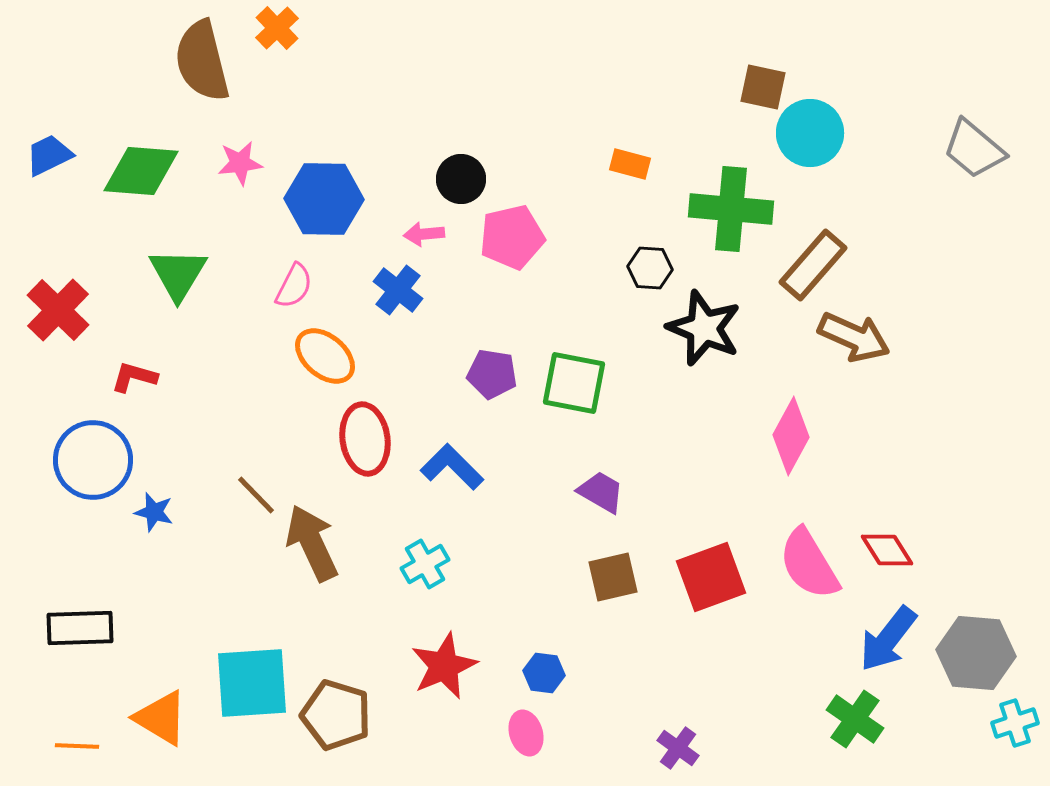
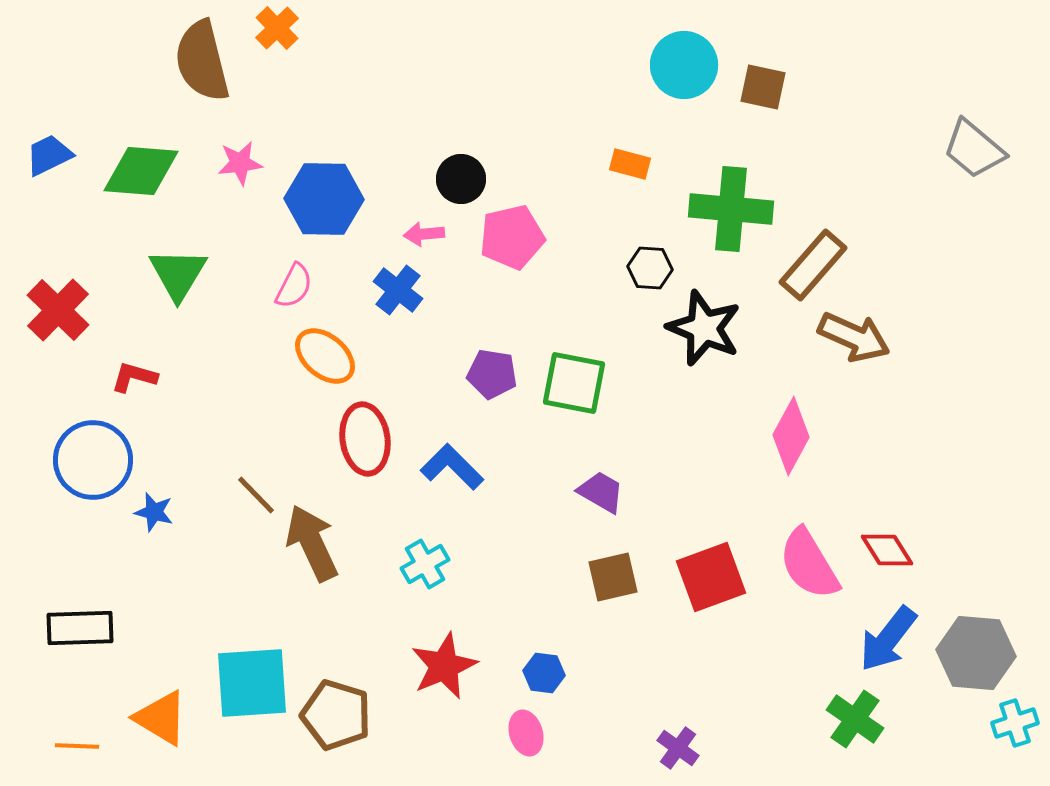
cyan circle at (810, 133): moved 126 px left, 68 px up
